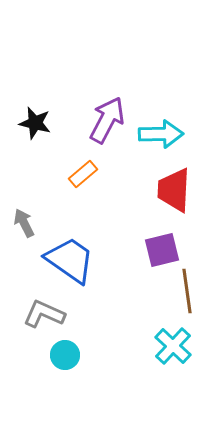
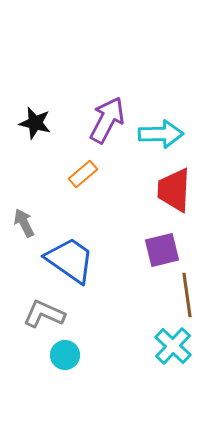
brown line: moved 4 px down
